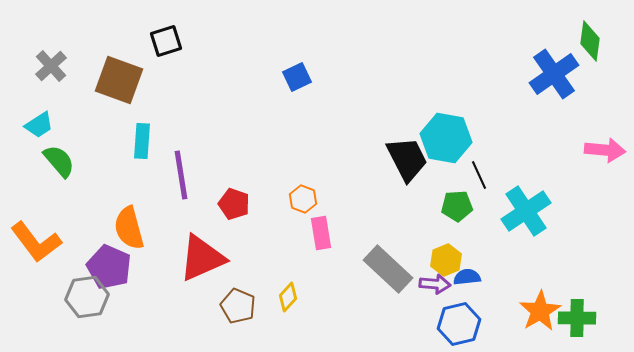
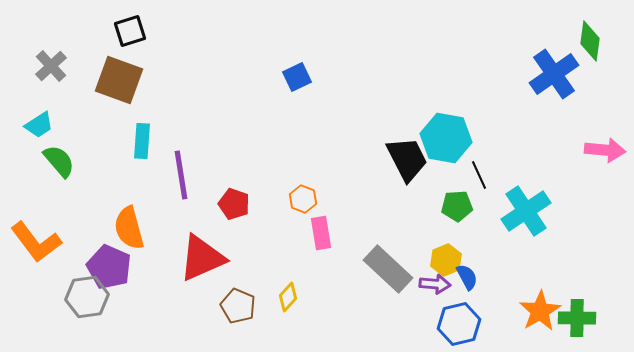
black square: moved 36 px left, 10 px up
blue semicircle: rotated 68 degrees clockwise
